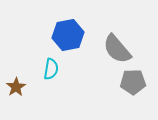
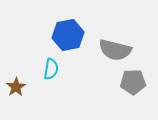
gray semicircle: moved 2 px left, 1 px down; rotated 36 degrees counterclockwise
